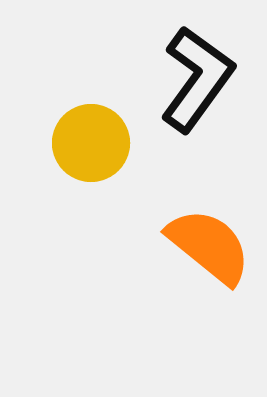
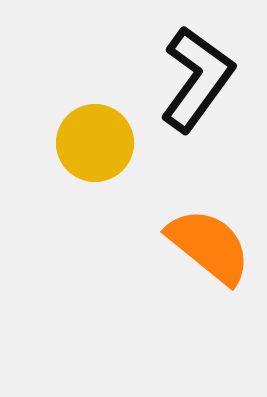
yellow circle: moved 4 px right
